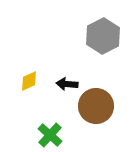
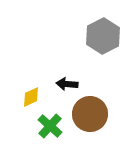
yellow diamond: moved 2 px right, 16 px down
brown circle: moved 6 px left, 8 px down
green cross: moved 9 px up
